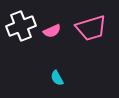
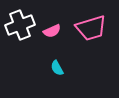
white cross: moved 1 px left, 1 px up
cyan semicircle: moved 10 px up
